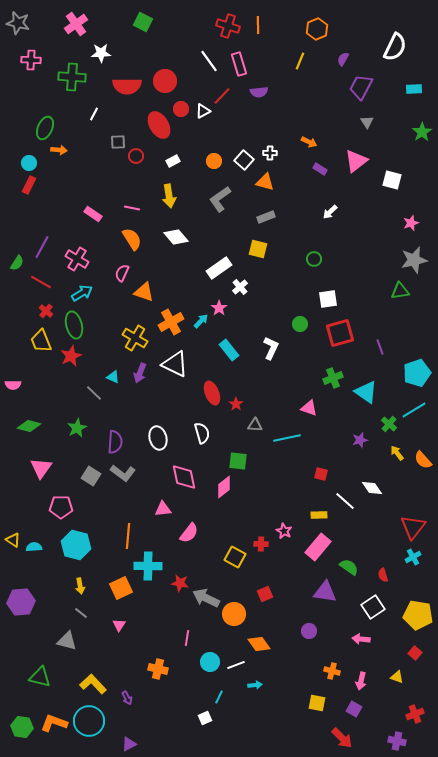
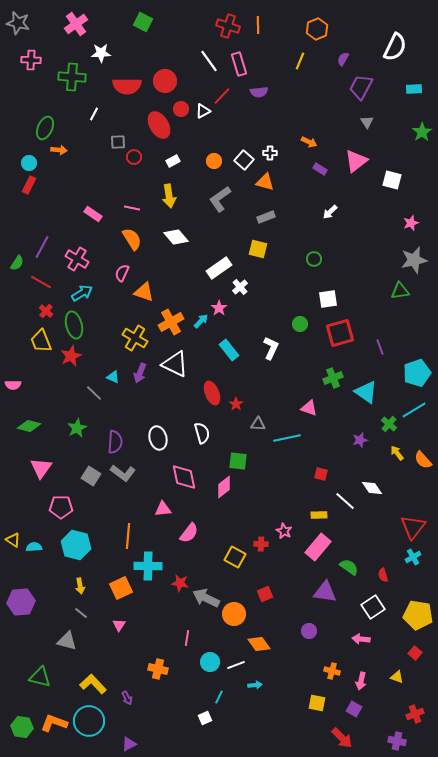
red circle at (136, 156): moved 2 px left, 1 px down
gray triangle at (255, 425): moved 3 px right, 1 px up
